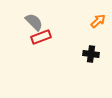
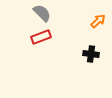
gray semicircle: moved 8 px right, 9 px up
